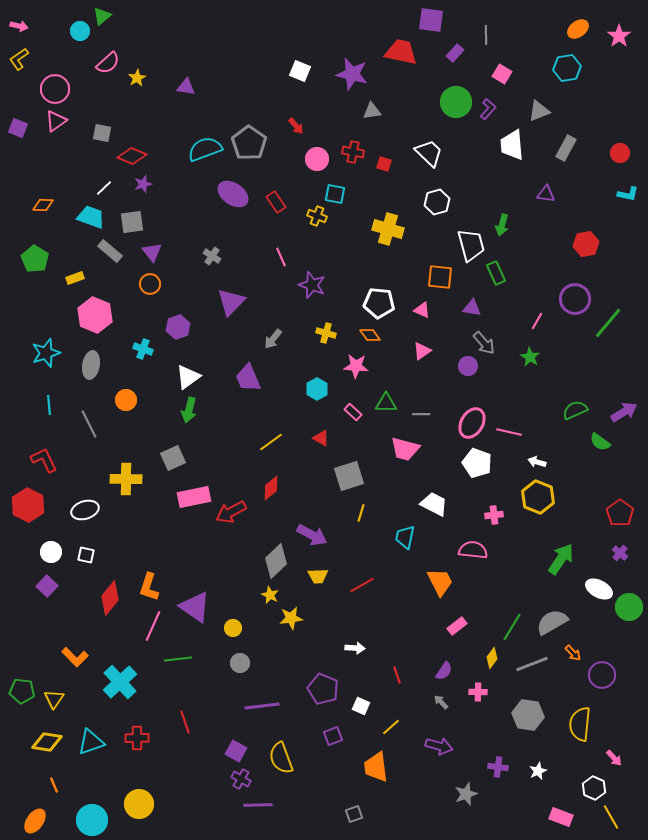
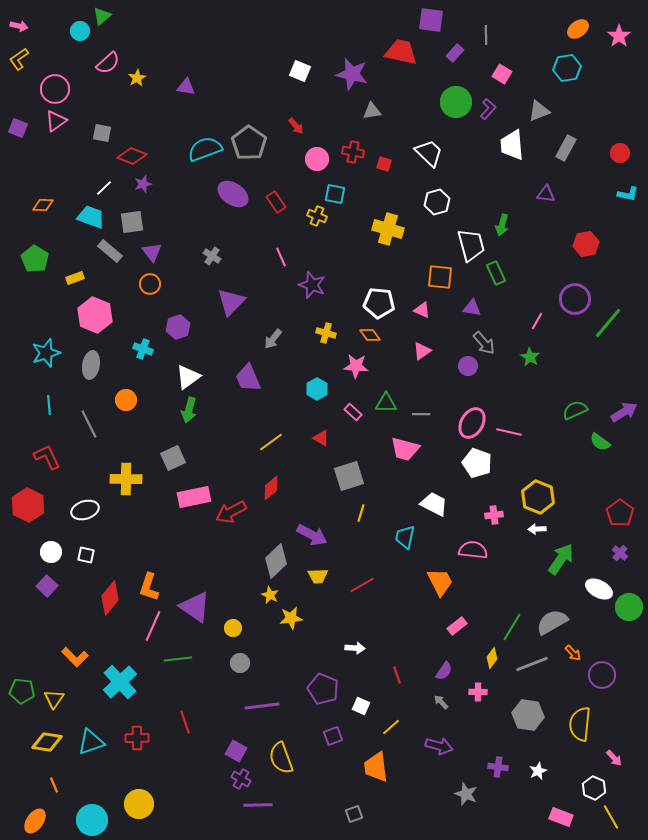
red L-shape at (44, 460): moved 3 px right, 3 px up
white arrow at (537, 462): moved 67 px down; rotated 18 degrees counterclockwise
gray star at (466, 794): rotated 30 degrees counterclockwise
